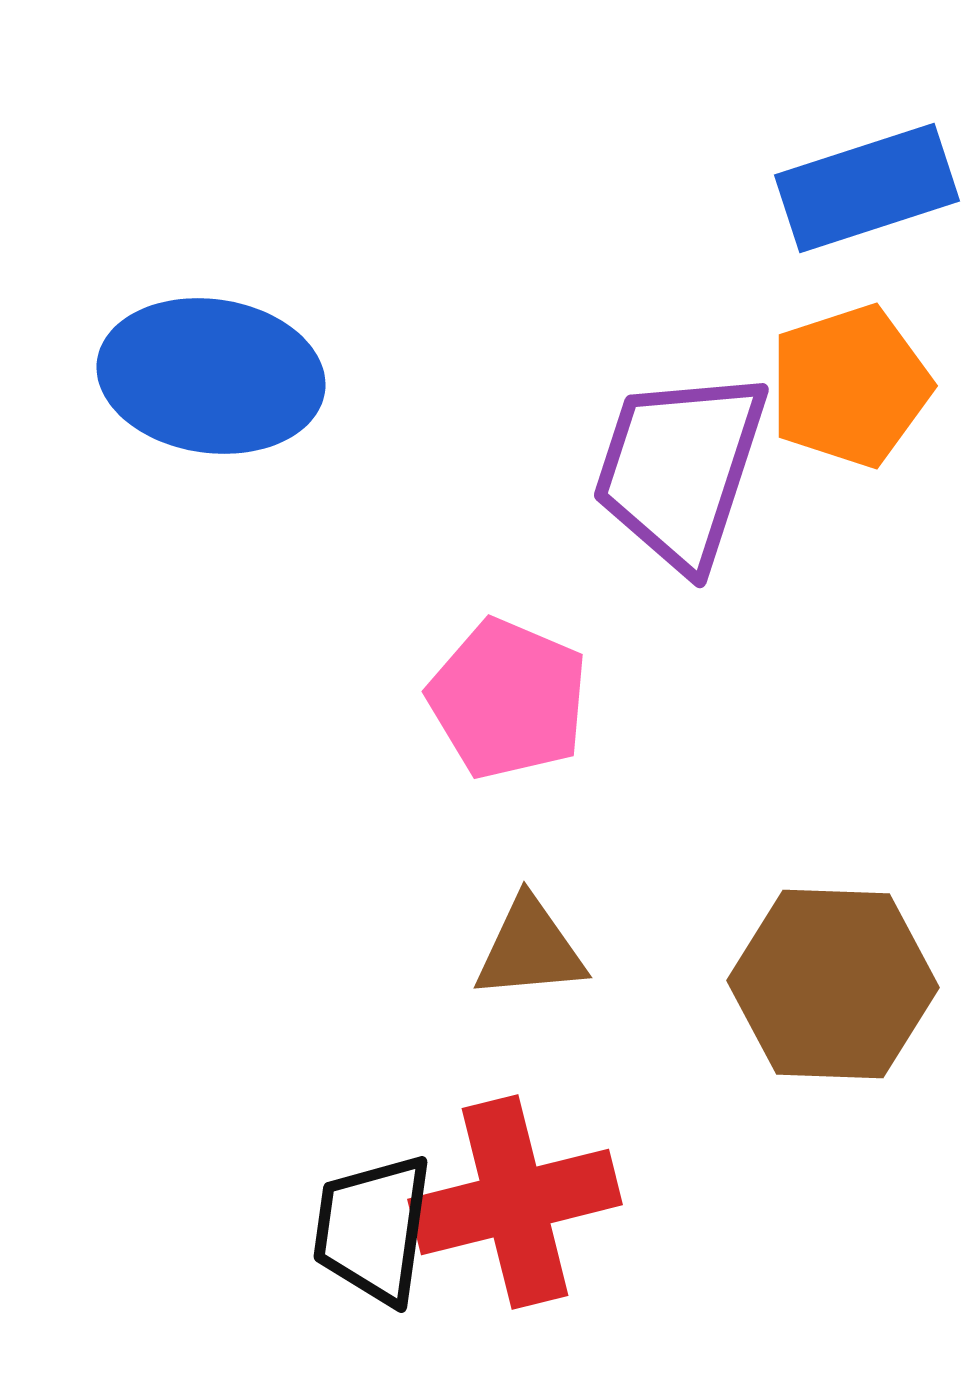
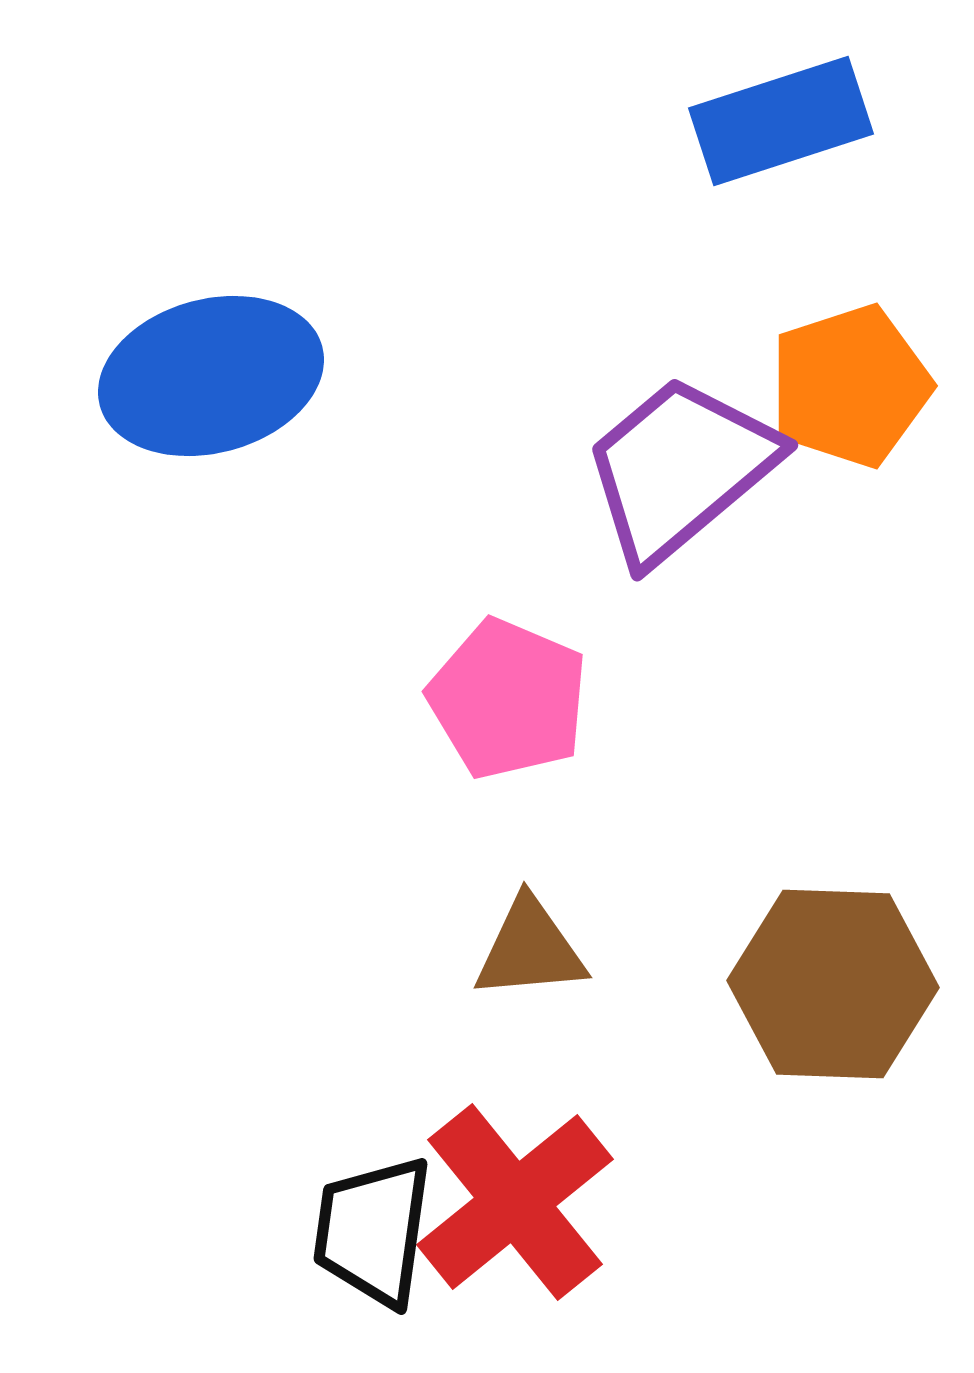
blue rectangle: moved 86 px left, 67 px up
blue ellipse: rotated 23 degrees counterclockwise
purple trapezoid: rotated 32 degrees clockwise
red cross: rotated 25 degrees counterclockwise
black trapezoid: moved 2 px down
